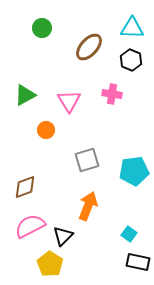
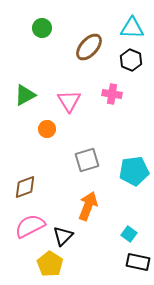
orange circle: moved 1 px right, 1 px up
